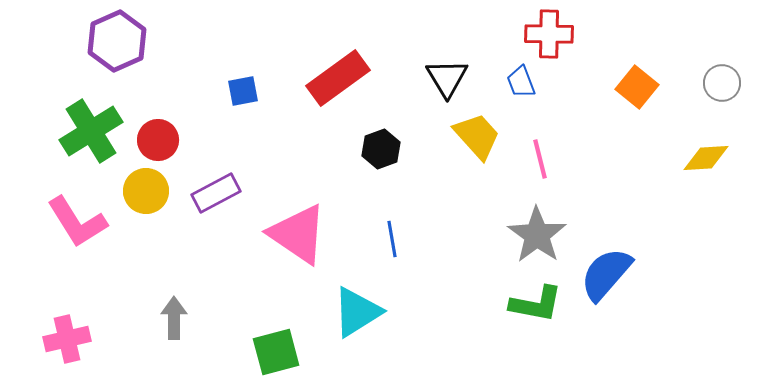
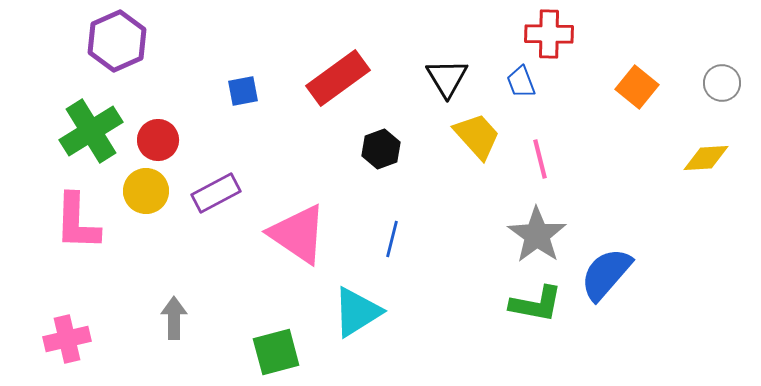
pink L-shape: rotated 34 degrees clockwise
blue line: rotated 24 degrees clockwise
